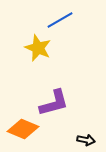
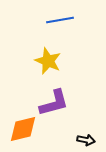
blue line: rotated 20 degrees clockwise
yellow star: moved 10 px right, 13 px down
orange diamond: rotated 36 degrees counterclockwise
